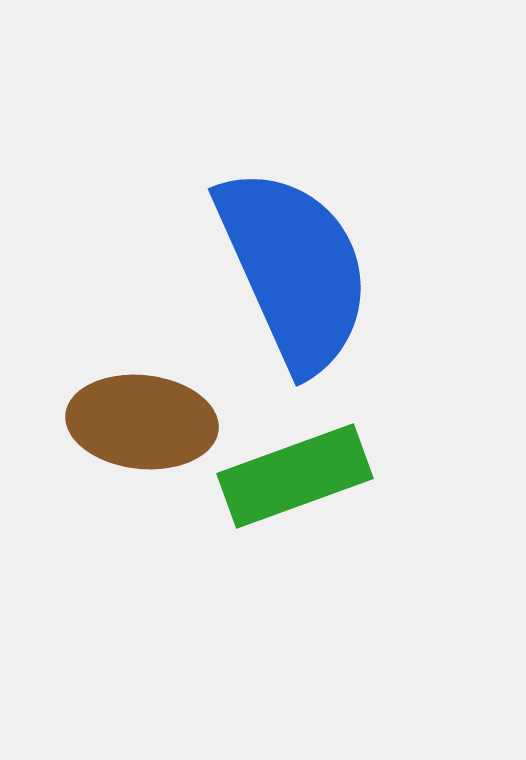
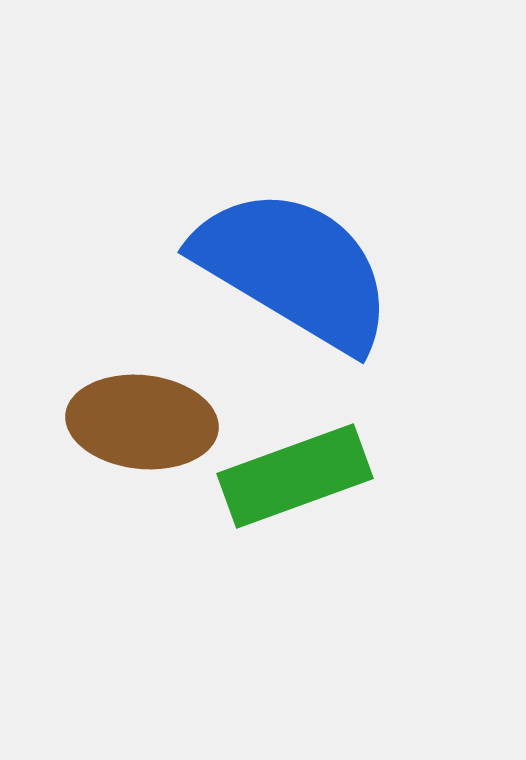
blue semicircle: rotated 35 degrees counterclockwise
